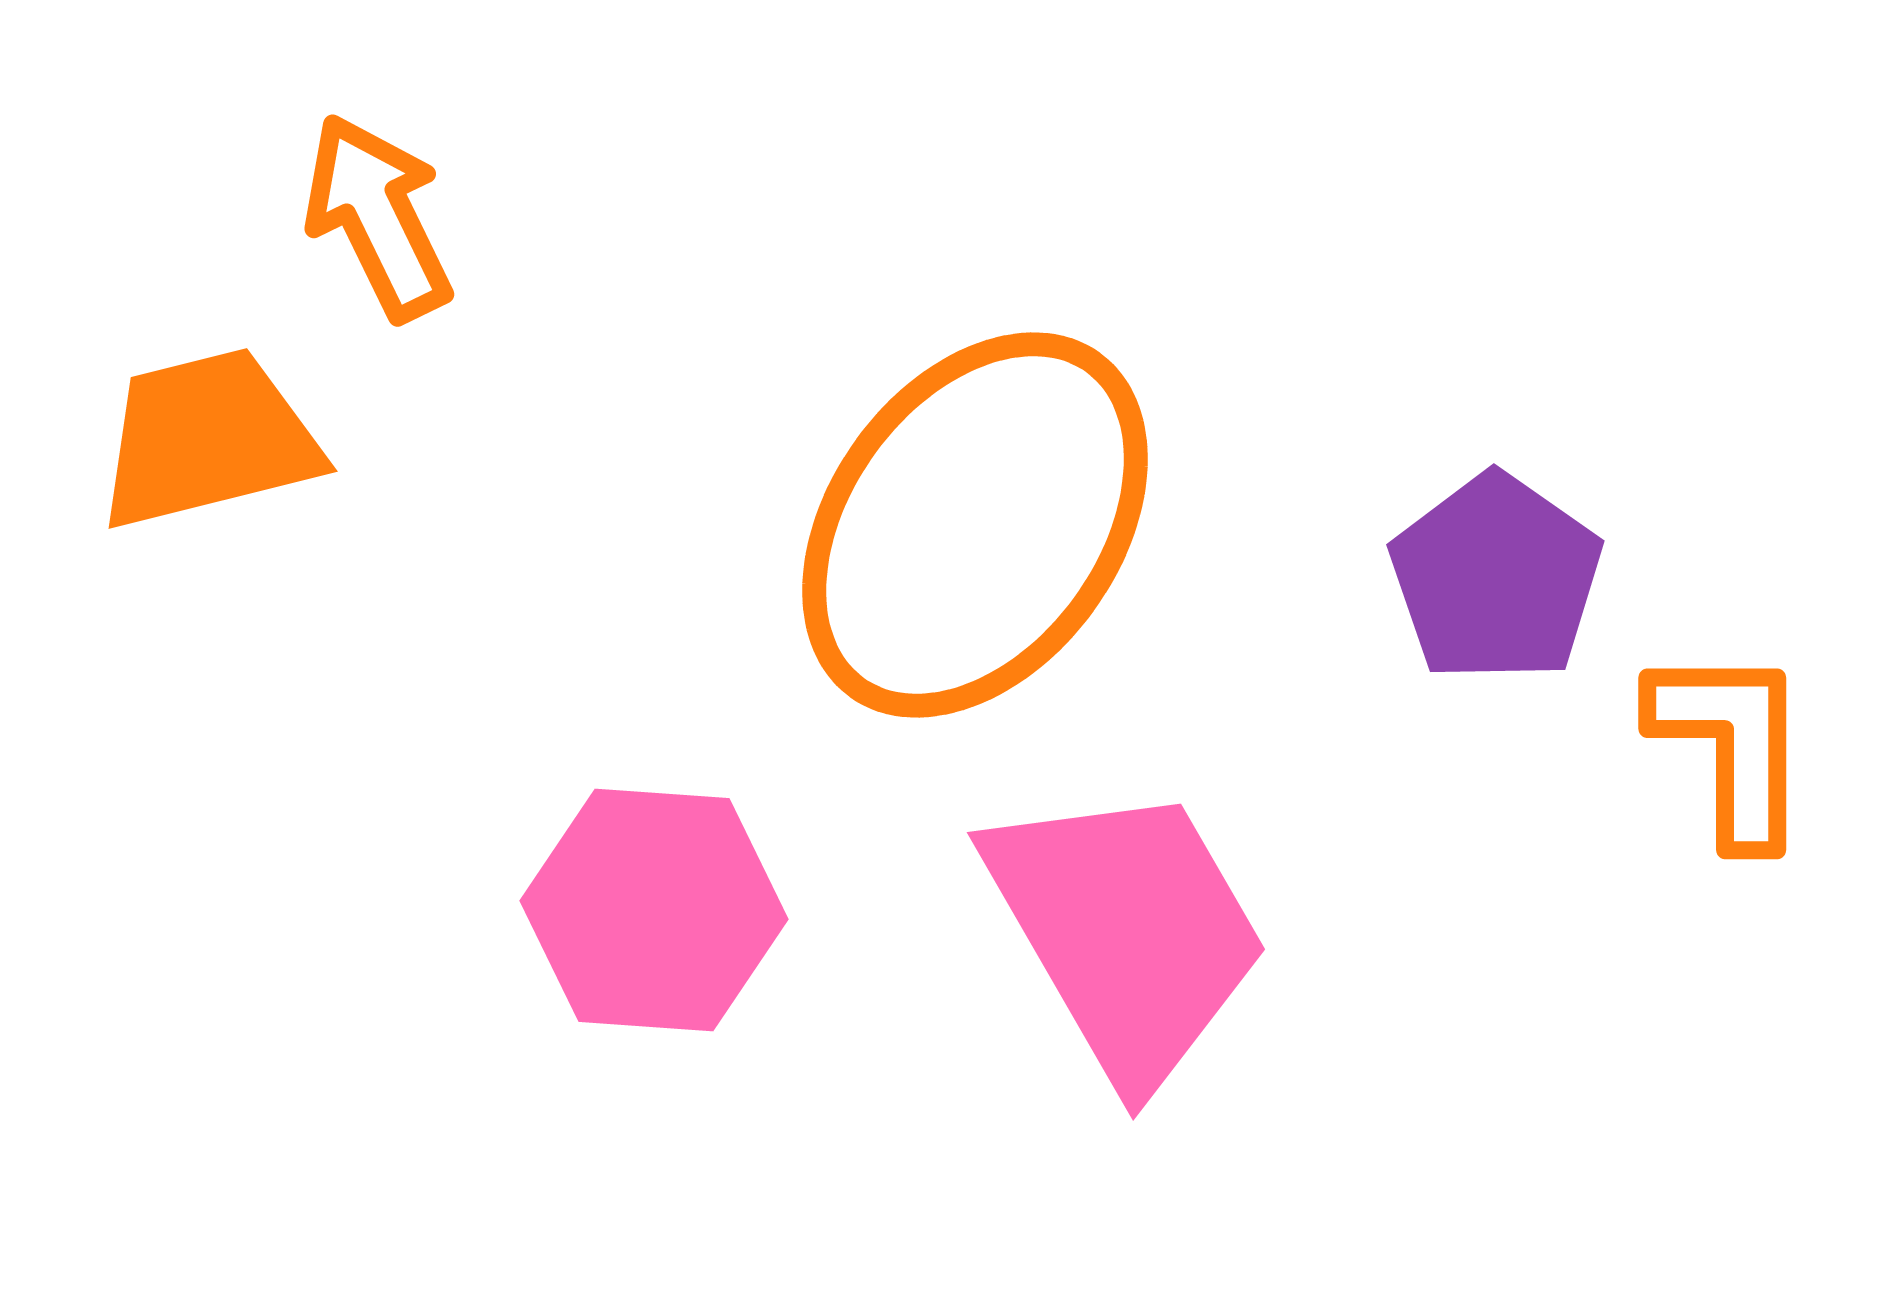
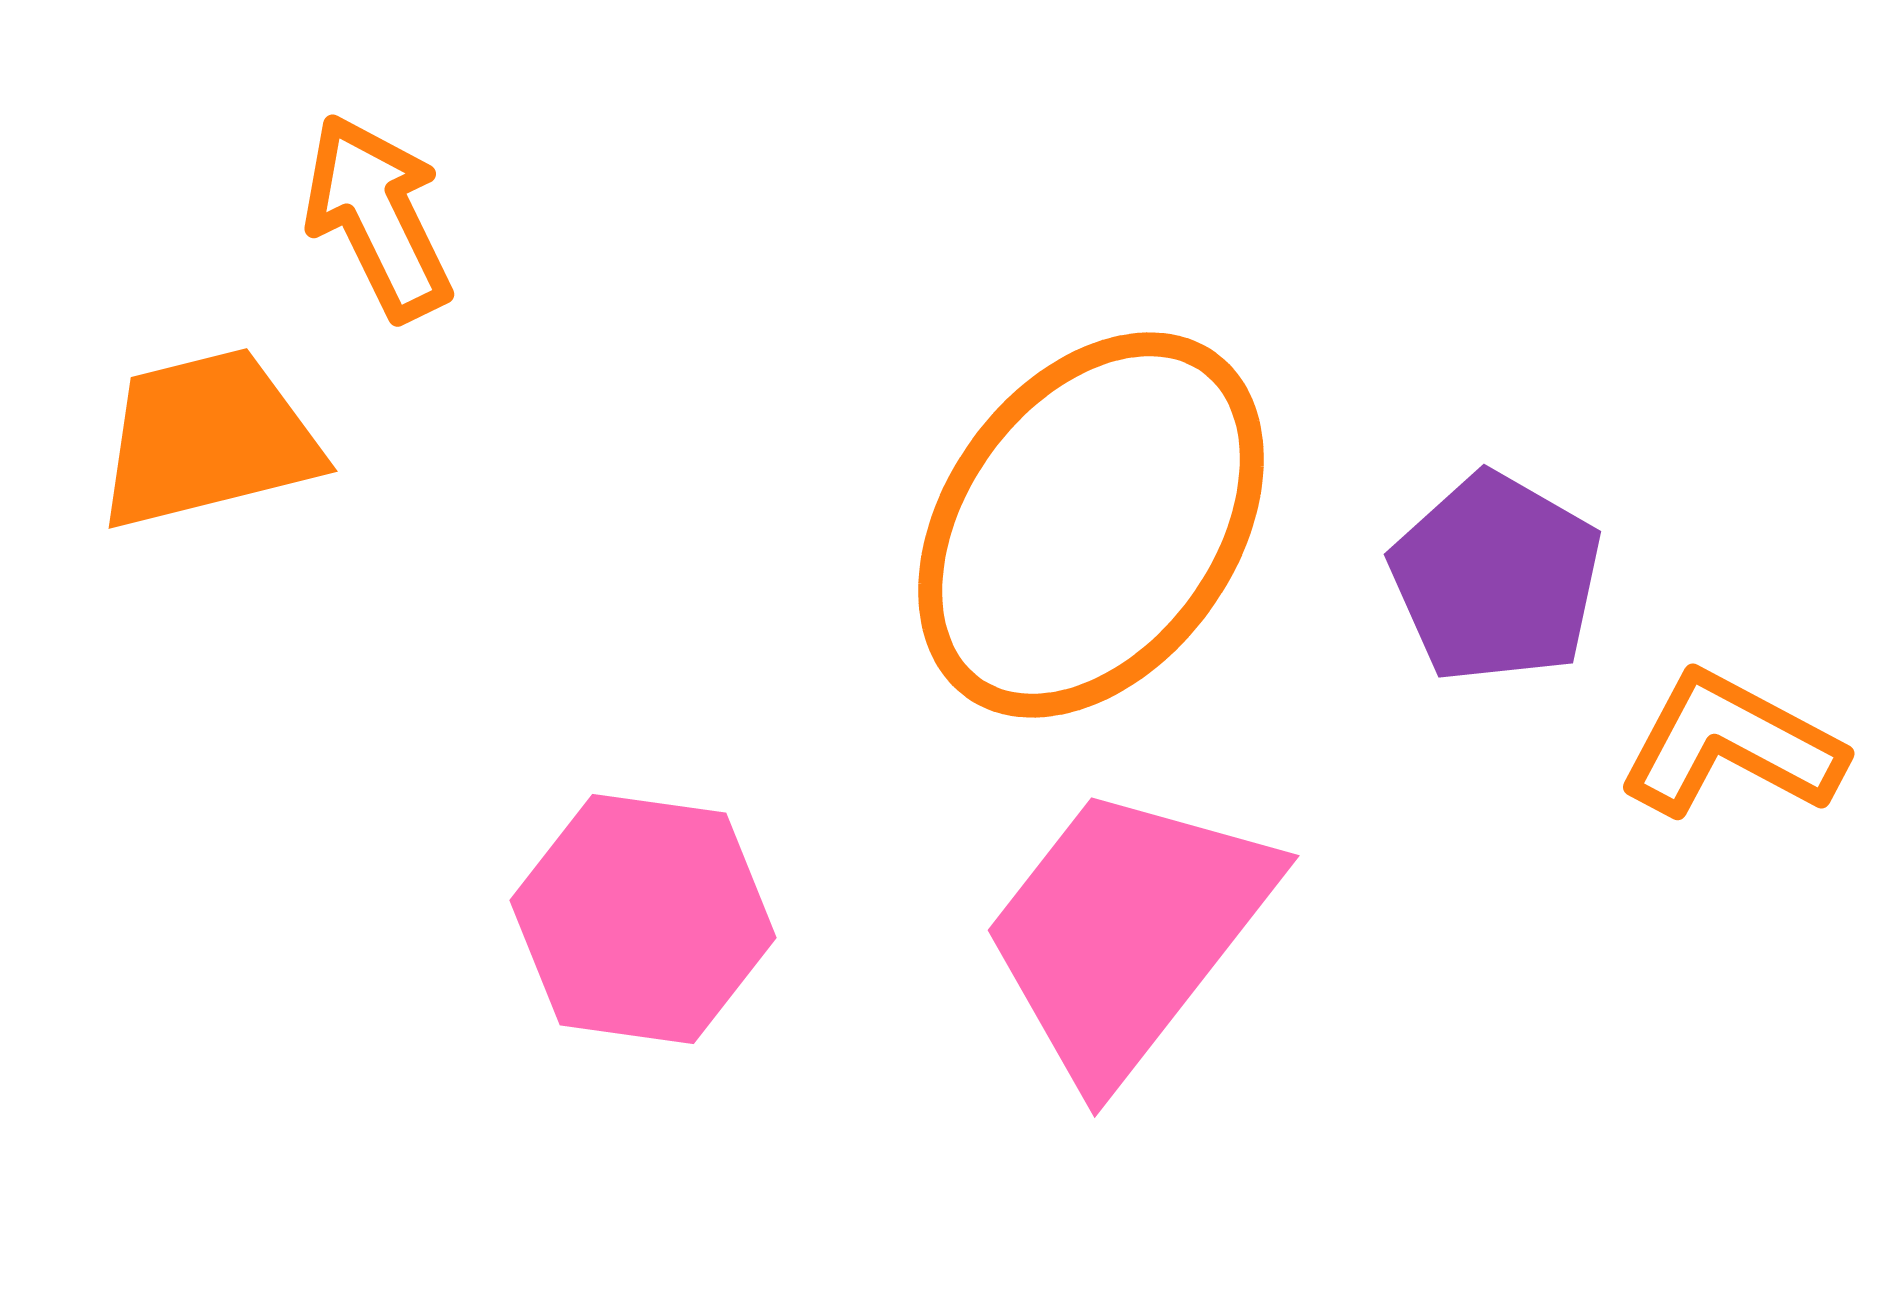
orange ellipse: moved 116 px right
purple pentagon: rotated 5 degrees counterclockwise
orange L-shape: rotated 62 degrees counterclockwise
pink hexagon: moved 11 px left, 9 px down; rotated 4 degrees clockwise
pink trapezoid: rotated 112 degrees counterclockwise
